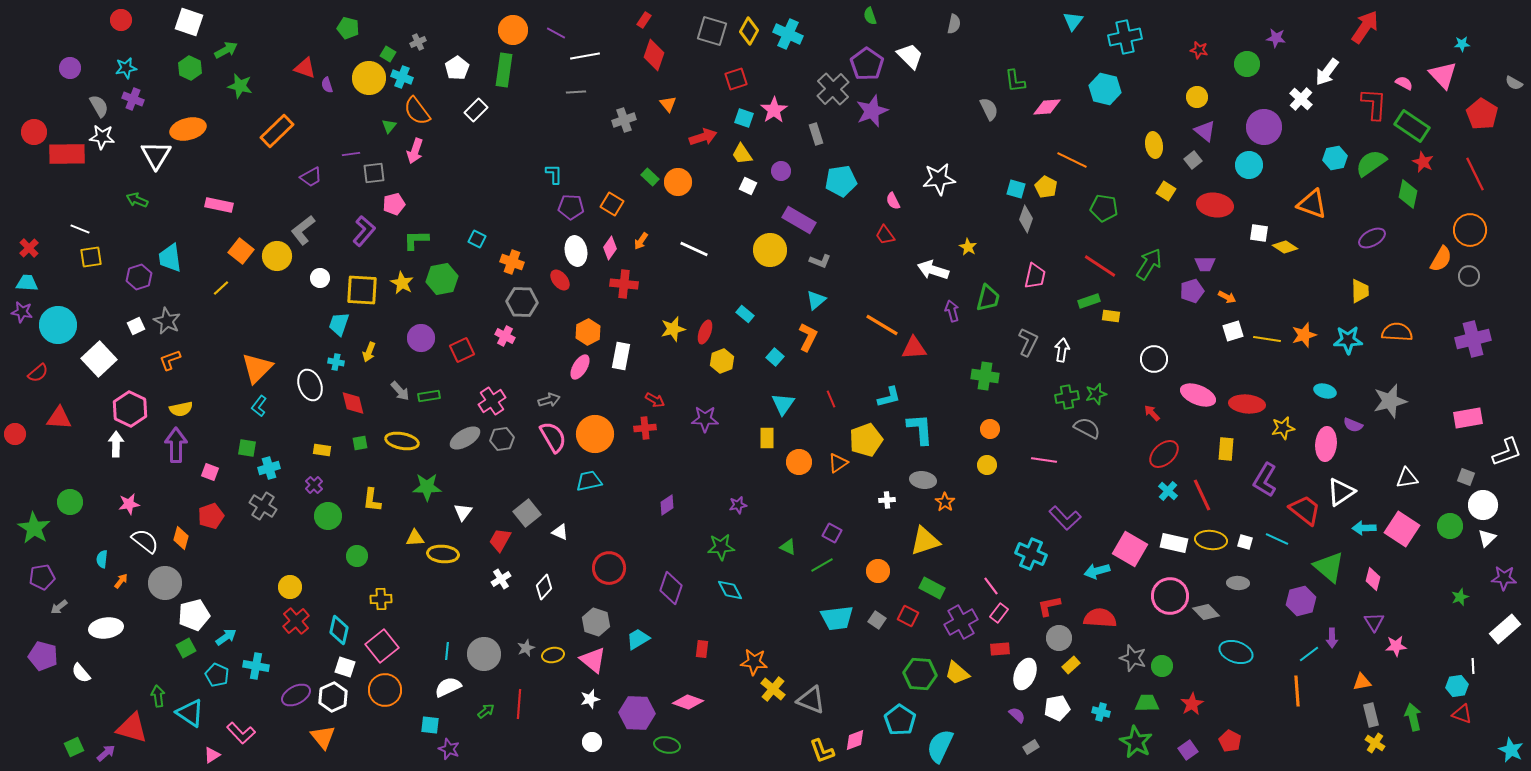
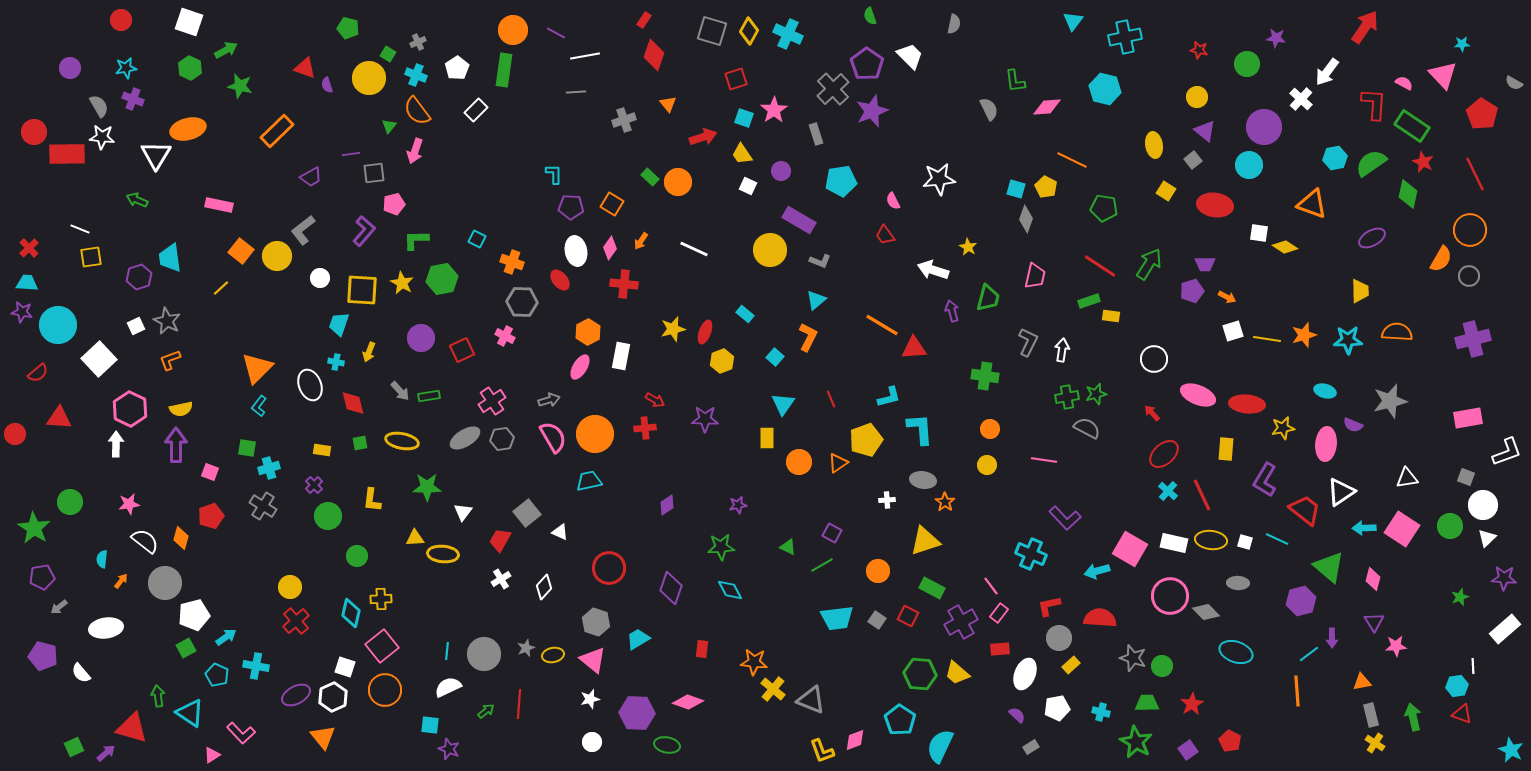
cyan cross at (402, 77): moved 14 px right, 2 px up
cyan diamond at (339, 630): moved 12 px right, 17 px up
